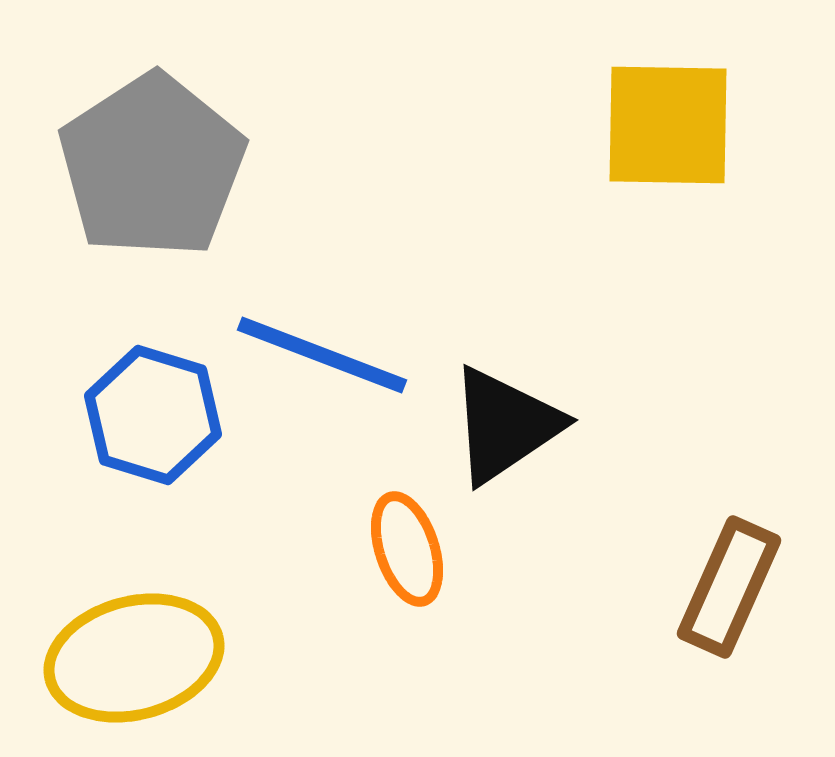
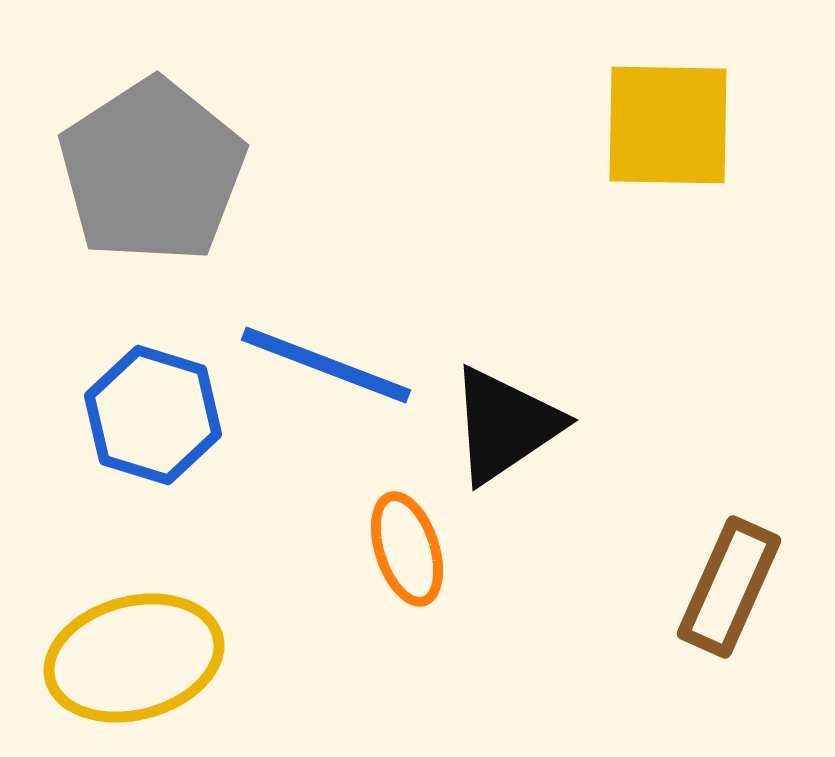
gray pentagon: moved 5 px down
blue line: moved 4 px right, 10 px down
